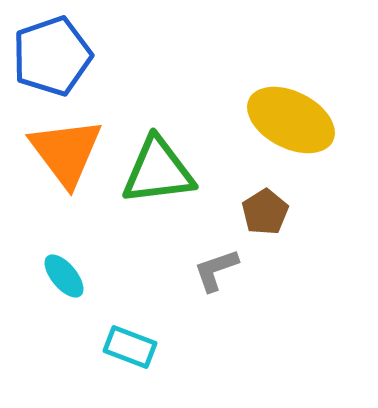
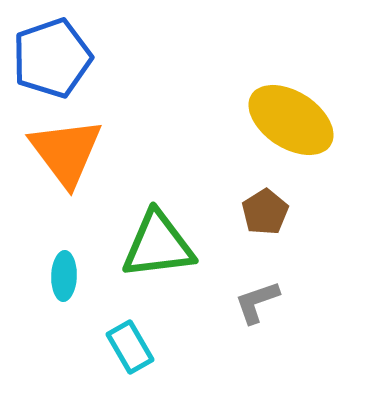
blue pentagon: moved 2 px down
yellow ellipse: rotated 6 degrees clockwise
green triangle: moved 74 px down
gray L-shape: moved 41 px right, 32 px down
cyan ellipse: rotated 42 degrees clockwise
cyan rectangle: rotated 39 degrees clockwise
